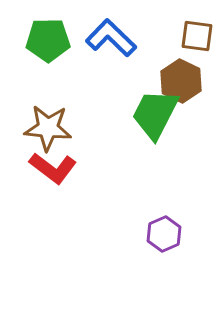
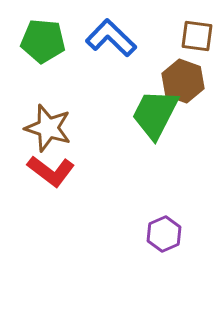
green pentagon: moved 5 px left, 1 px down; rotated 6 degrees clockwise
brown hexagon: moved 2 px right; rotated 6 degrees counterclockwise
brown star: rotated 12 degrees clockwise
red L-shape: moved 2 px left, 3 px down
